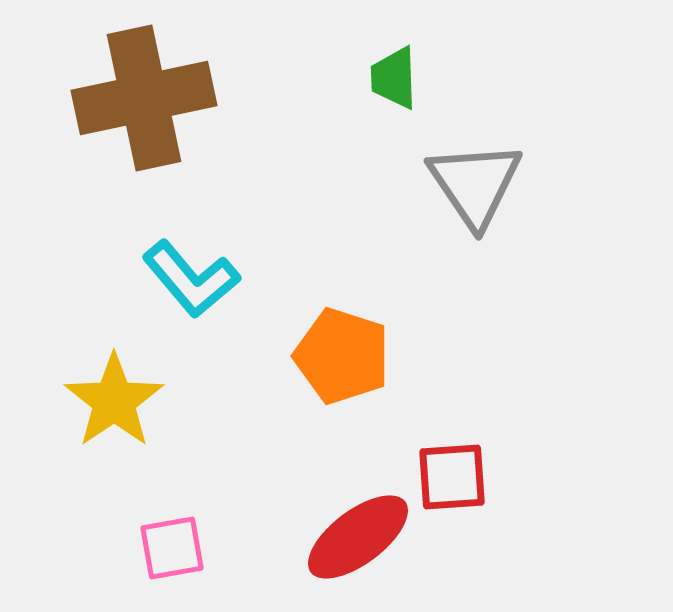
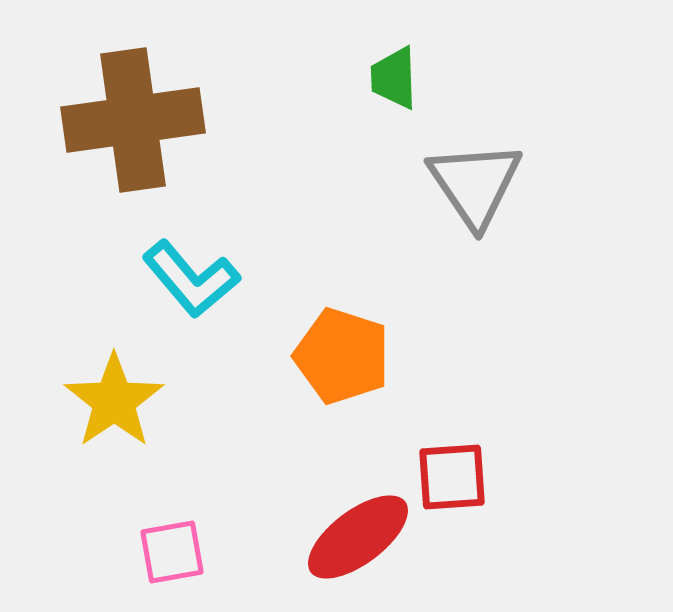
brown cross: moved 11 px left, 22 px down; rotated 4 degrees clockwise
pink square: moved 4 px down
